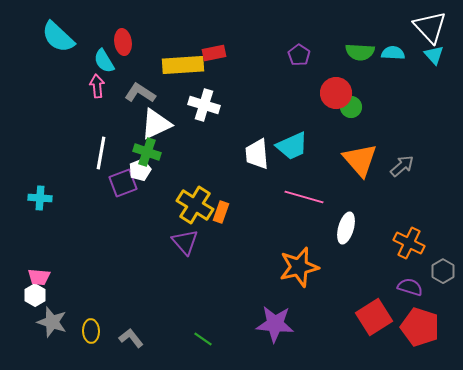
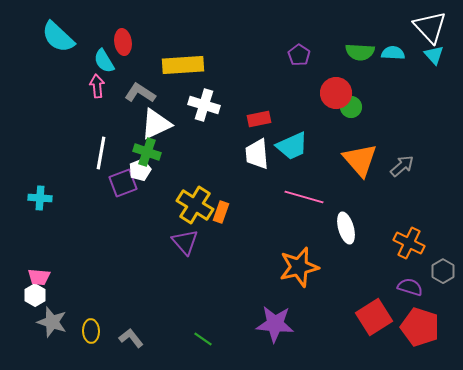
red rectangle at (214, 53): moved 45 px right, 66 px down
white ellipse at (346, 228): rotated 32 degrees counterclockwise
